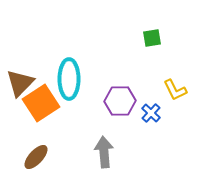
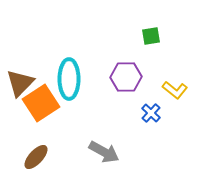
green square: moved 1 px left, 2 px up
yellow L-shape: rotated 25 degrees counterclockwise
purple hexagon: moved 6 px right, 24 px up
gray arrow: rotated 124 degrees clockwise
